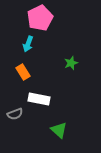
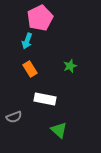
cyan arrow: moved 1 px left, 3 px up
green star: moved 1 px left, 3 px down
orange rectangle: moved 7 px right, 3 px up
white rectangle: moved 6 px right
gray semicircle: moved 1 px left, 3 px down
